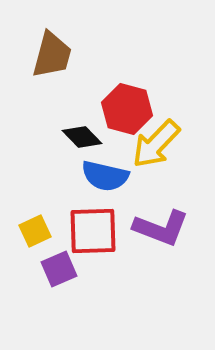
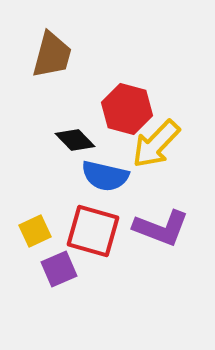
black diamond: moved 7 px left, 3 px down
red square: rotated 18 degrees clockwise
